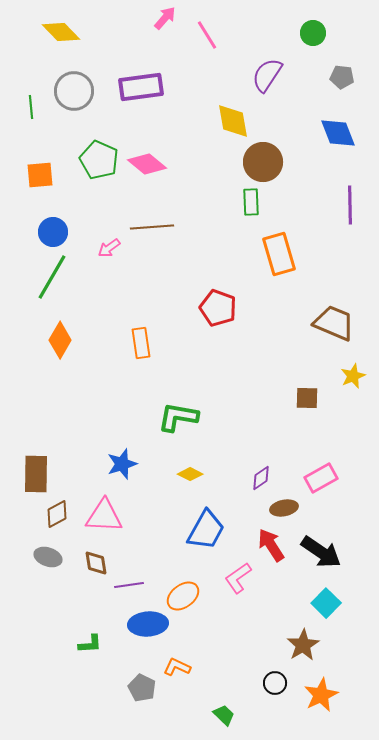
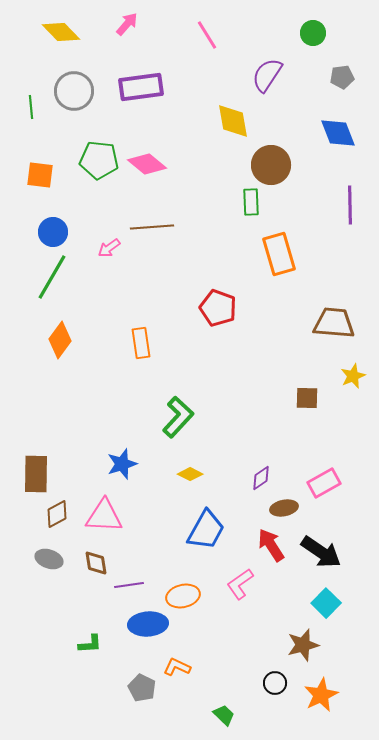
pink arrow at (165, 18): moved 38 px left, 6 px down
gray pentagon at (342, 77): rotated 15 degrees counterclockwise
green pentagon at (99, 160): rotated 18 degrees counterclockwise
brown circle at (263, 162): moved 8 px right, 3 px down
orange square at (40, 175): rotated 12 degrees clockwise
brown trapezoid at (334, 323): rotated 18 degrees counterclockwise
orange diamond at (60, 340): rotated 6 degrees clockwise
green L-shape at (178, 417): rotated 123 degrees clockwise
pink rectangle at (321, 478): moved 3 px right, 5 px down
gray ellipse at (48, 557): moved 1 px right, 2 px down
pink L-shape at (238, 578): moved 2 px right, 6 px down
orange ellipse at (183, 596): rotated 24 degrees clockwise
brown star at (303, 645): rotated 16 degrees clockwise
